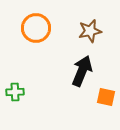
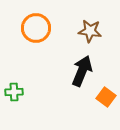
brown star: rotated 20 degrees clockwise
green cross: moved 1 px left
orange square: rotated 24 degrees clockwise
